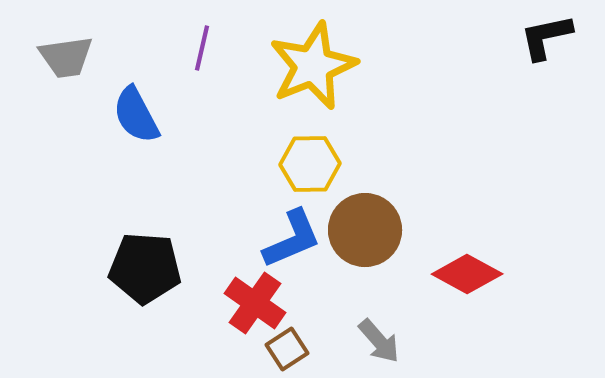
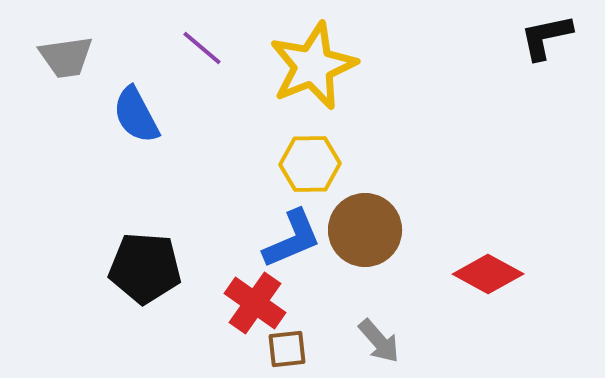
purple line: rotated 63 degrees counterclockwise
red diamond: moved 21 px right
brown square: rotated 27 degrees clockwise
